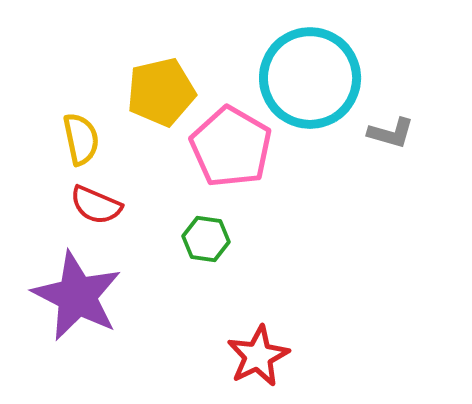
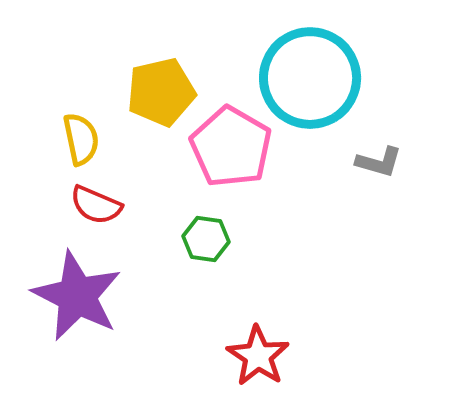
gray L-shape: moved 12 px left, 29 px down
red star: rotated 12 degrees counterclockwise
